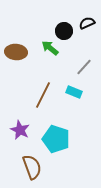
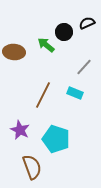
black circle: moved 1 px down
green arrow: moved 4 px left, 3 px up
brown ellipse: moved 2 px left
cyan rectangle: moved 1 px right, 1 px down
